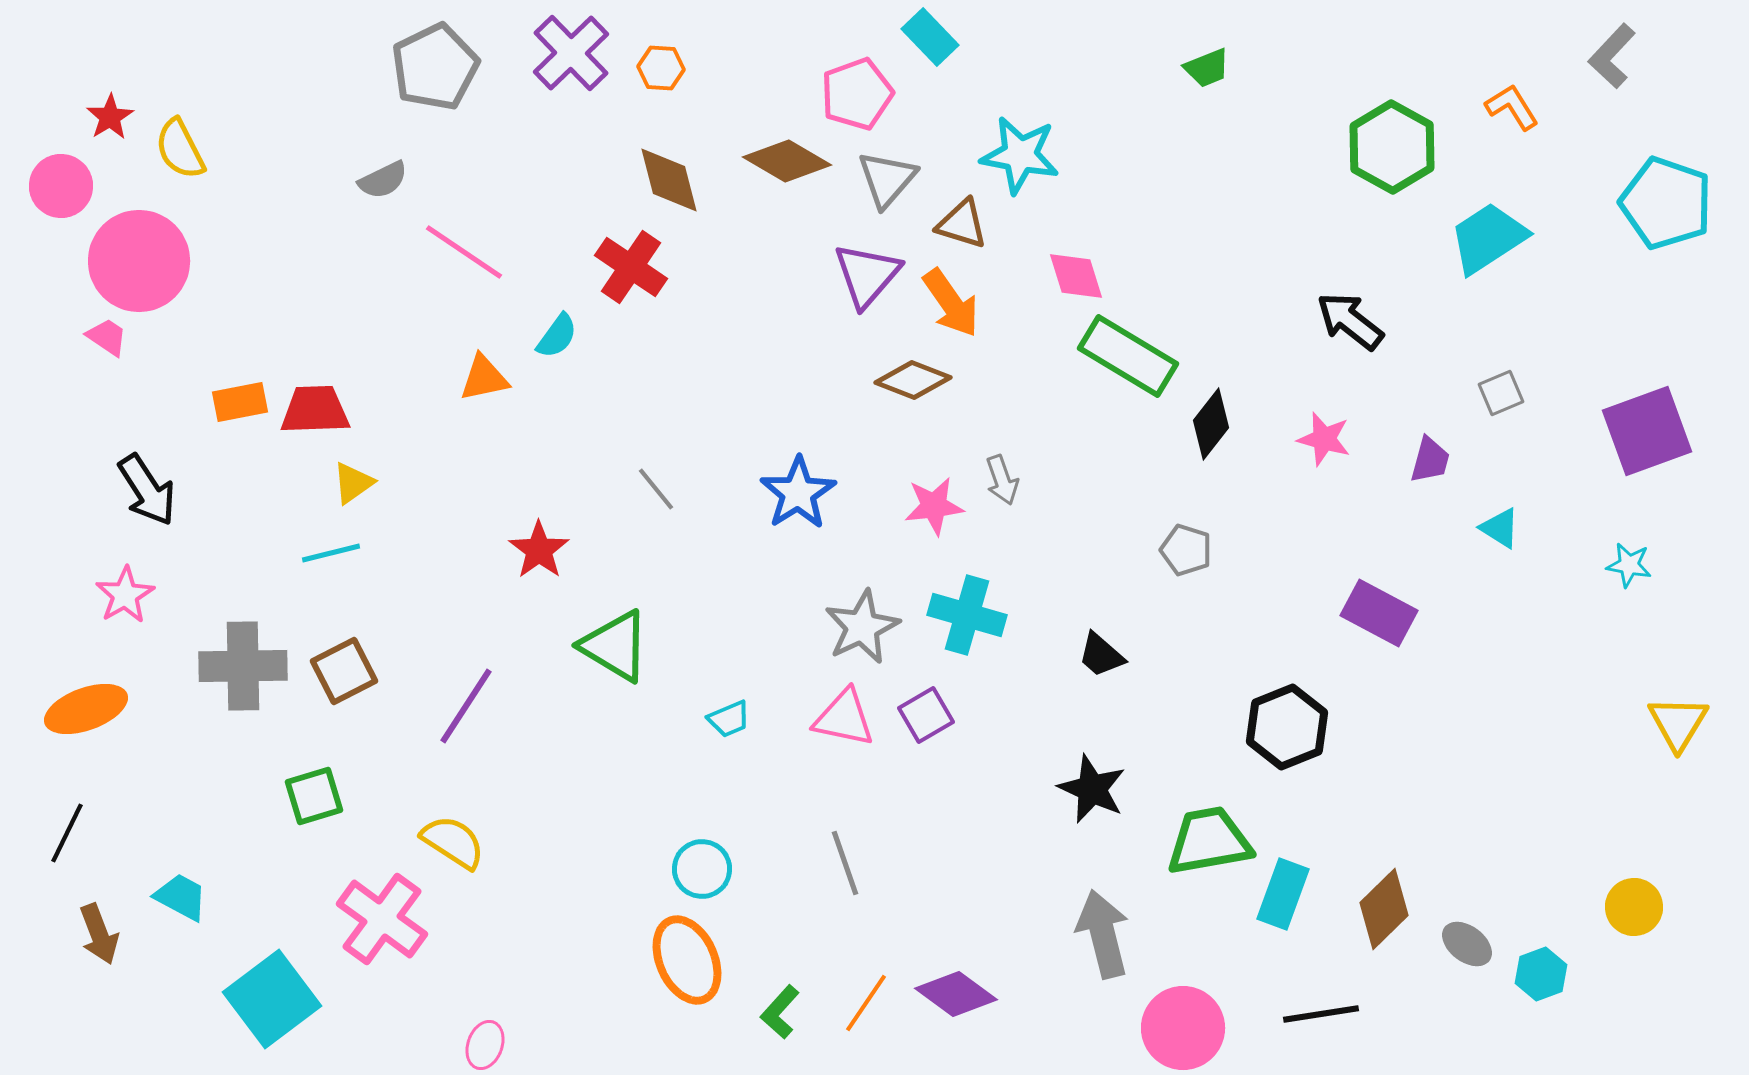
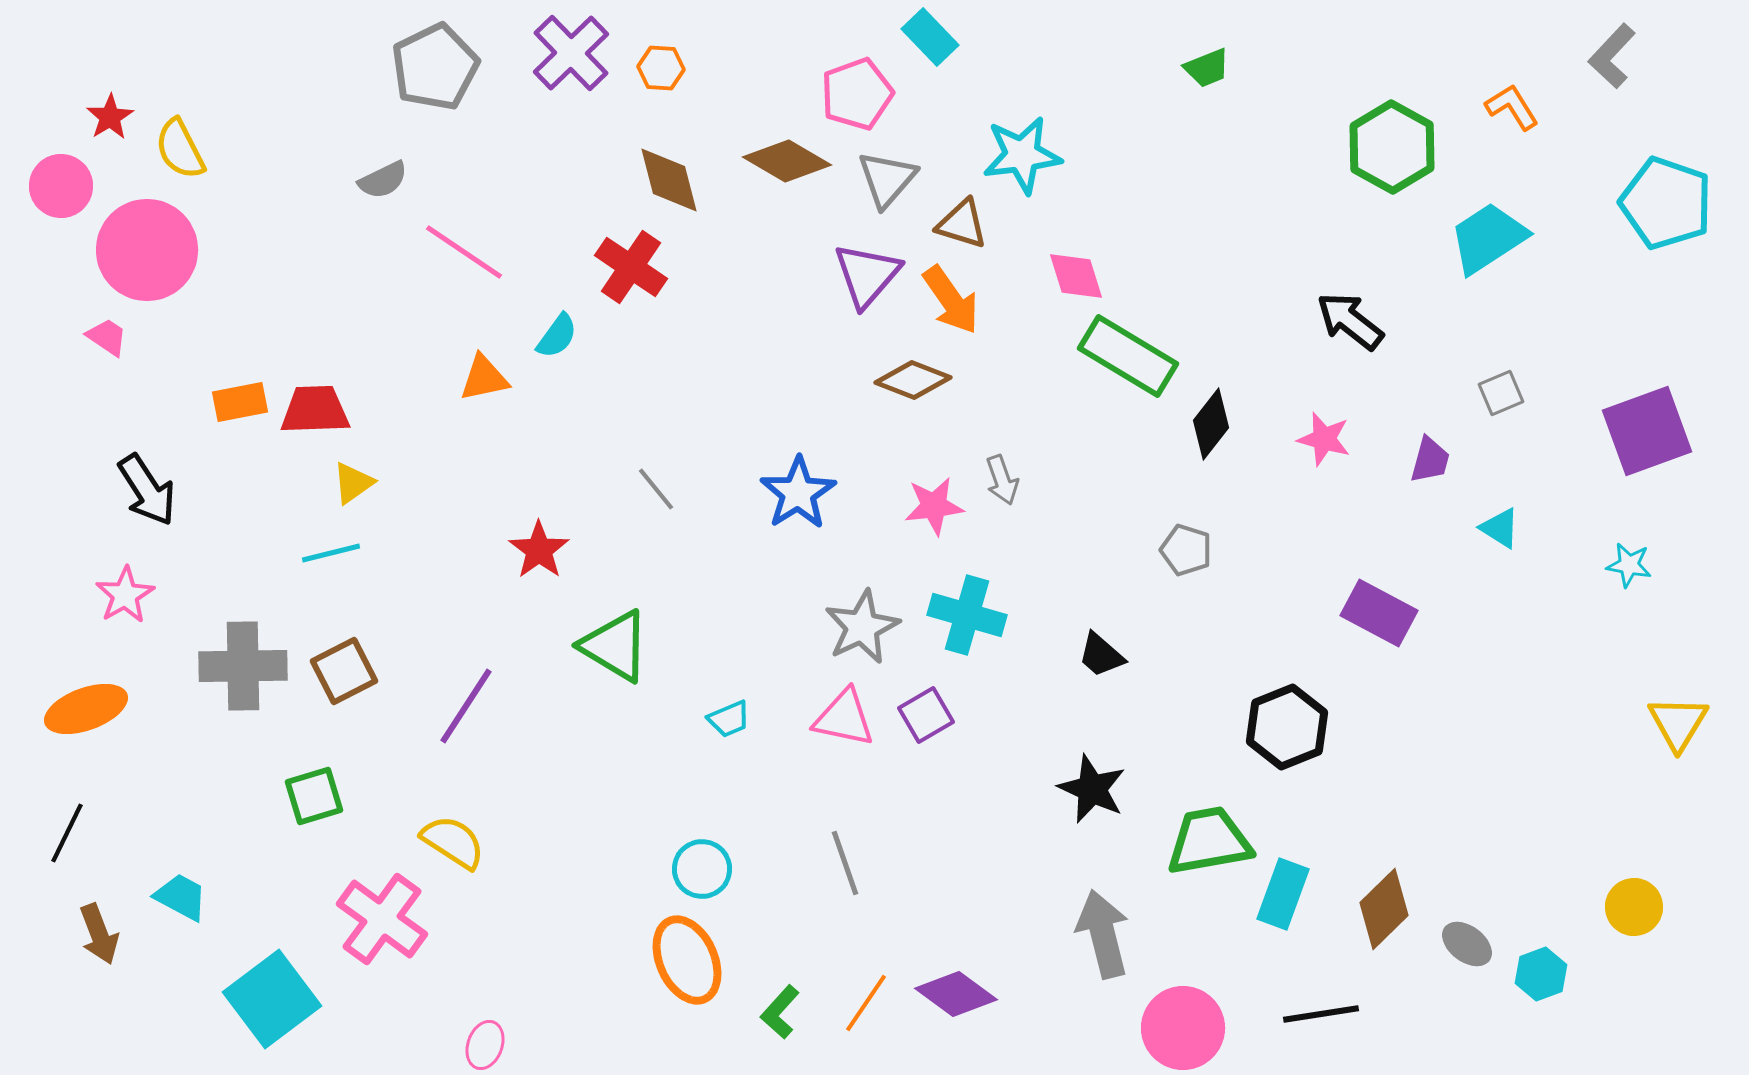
cyan star at (1020, 155): moved 2 px right; rotated 18 degrees counterclockwise
pink circle at (139, 261): moved 8 px right, 11 px up
orange arrow at (951, 303): moved 3 px up
